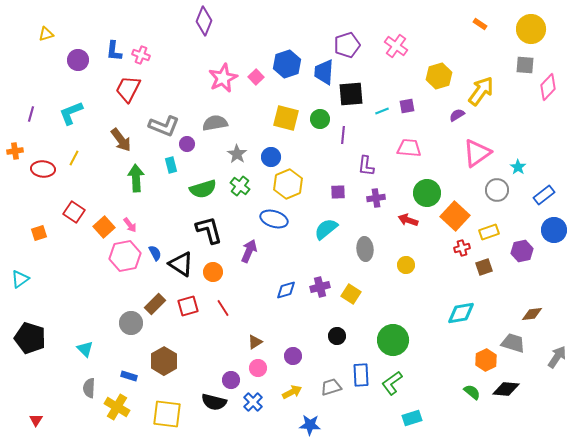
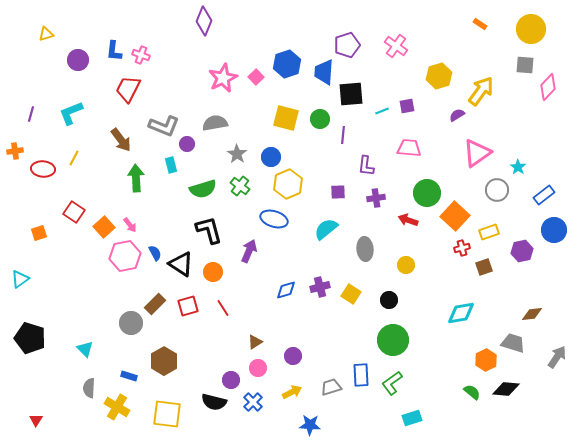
black circle at (337, 336): moved 52 px right, 36 px up
